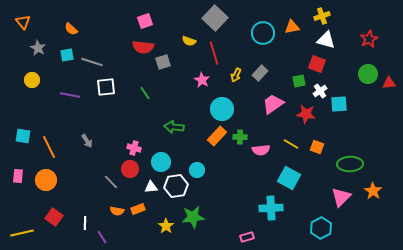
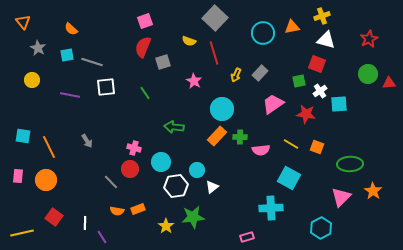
red semicircle at (143, 47): rotated 105 degrees clockwise
pink star at (202, 80): moved 8 px left, 1 px down
white triangle at (151, 187): moved 61 px right; rotated 32 degrees counterclockwise
